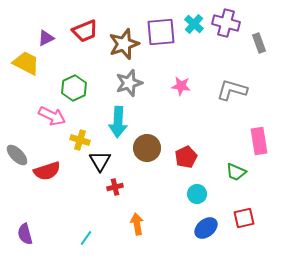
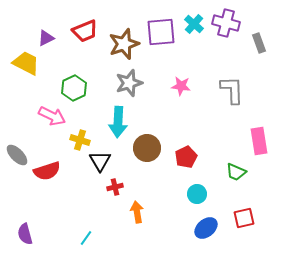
gray L-shape: rotated 72 degrees clockwise
orange arrow: moved 12 px up
